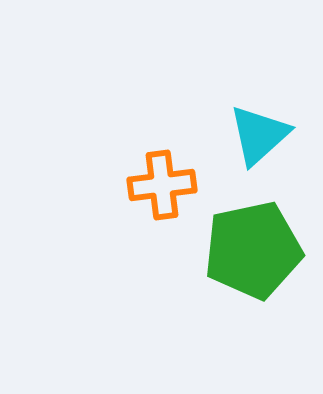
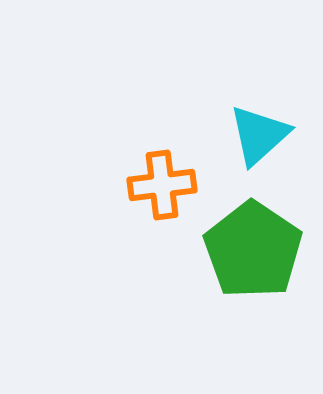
green pentagon: rotated 26 degrees counterclockwise
